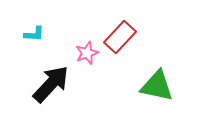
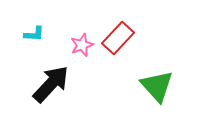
red rectangle: moved 2 px left, 1 px down
pink star: moved 5 px left, 8 px up
green triangle: rotated 36 degrees clockwise
